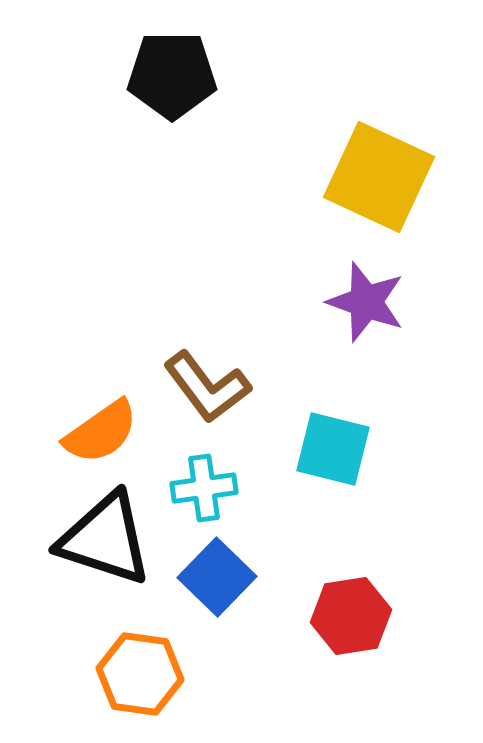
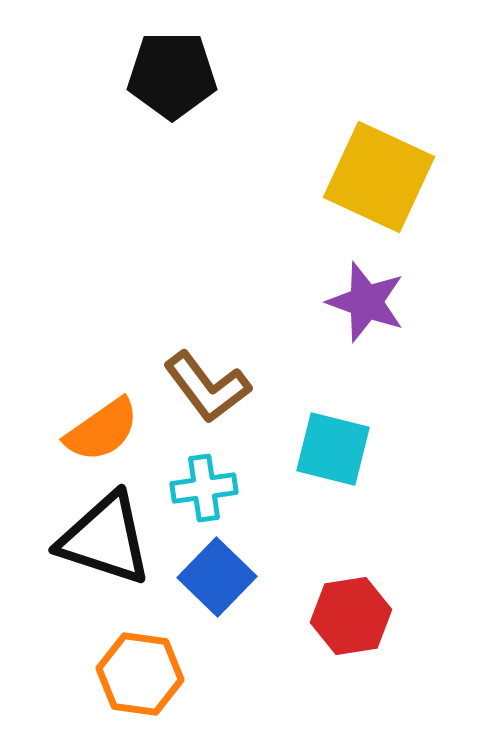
orange semicircle: moved 1 px right, 2 px up
